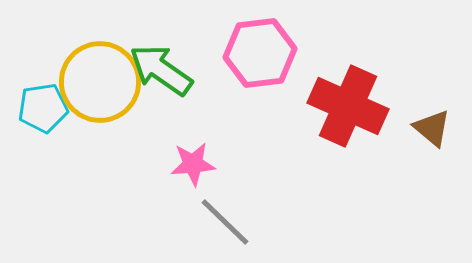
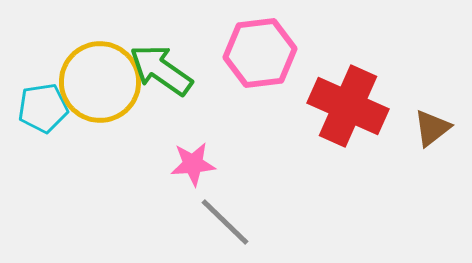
brown triangle: rotated 42 degrees clockwise
